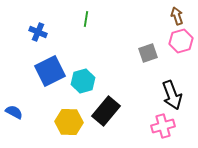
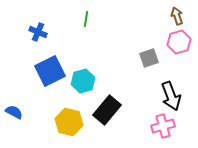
pink hexagon: moved 2 px left, 1 px down
gray square: moved 1 px right, 5 px down
black arrow: moved 1 px left, 1 px down
black rectangle: moved 1 px right, 1 px up
yellow hexagon: rotated 12 degrees clockwise
